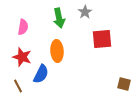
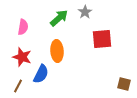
green arrow: rotated 120 degrees counterclockwise
brown line: rotated 56 degrees clockwise
